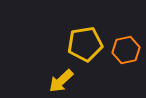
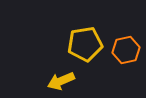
yellow arrow: rotated 20 degrees clockwise
